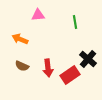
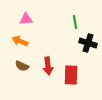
pink triangle: moved 12 px left, 4 px down
orange arrow: moved 2 px down
black cross: moved 16 px up; rotated 24 degrees counterclockwise
red arrow: moved 2 px up
red rectangle: moved 1 px right; rotated 54 degrees counterclockwise
